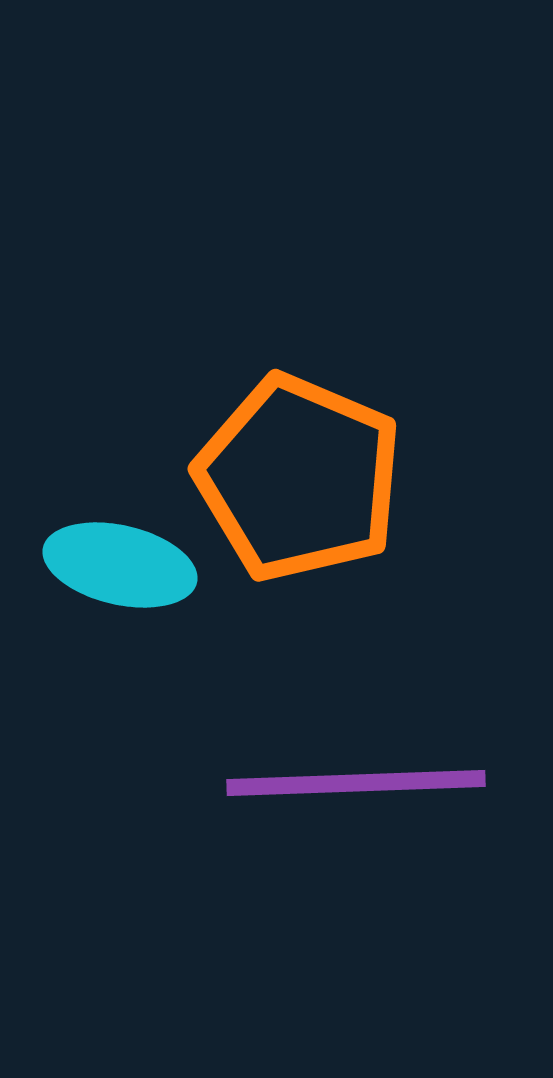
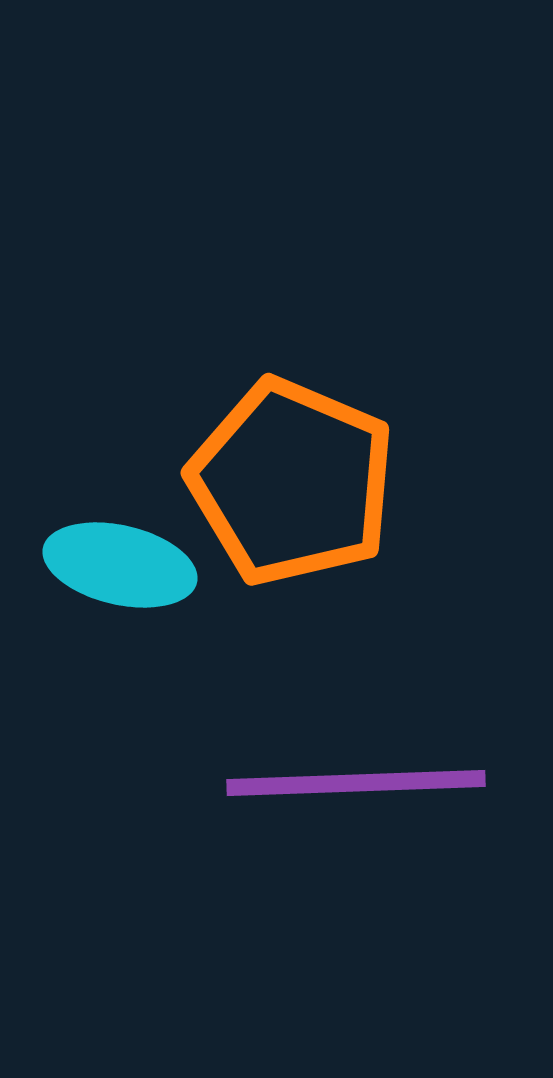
orange pentagon: moved 7 px left, 4 px down
